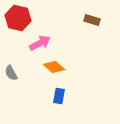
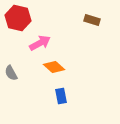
blue rectangle: moved 2 px right; rotated 21 degrees counterclockwise
